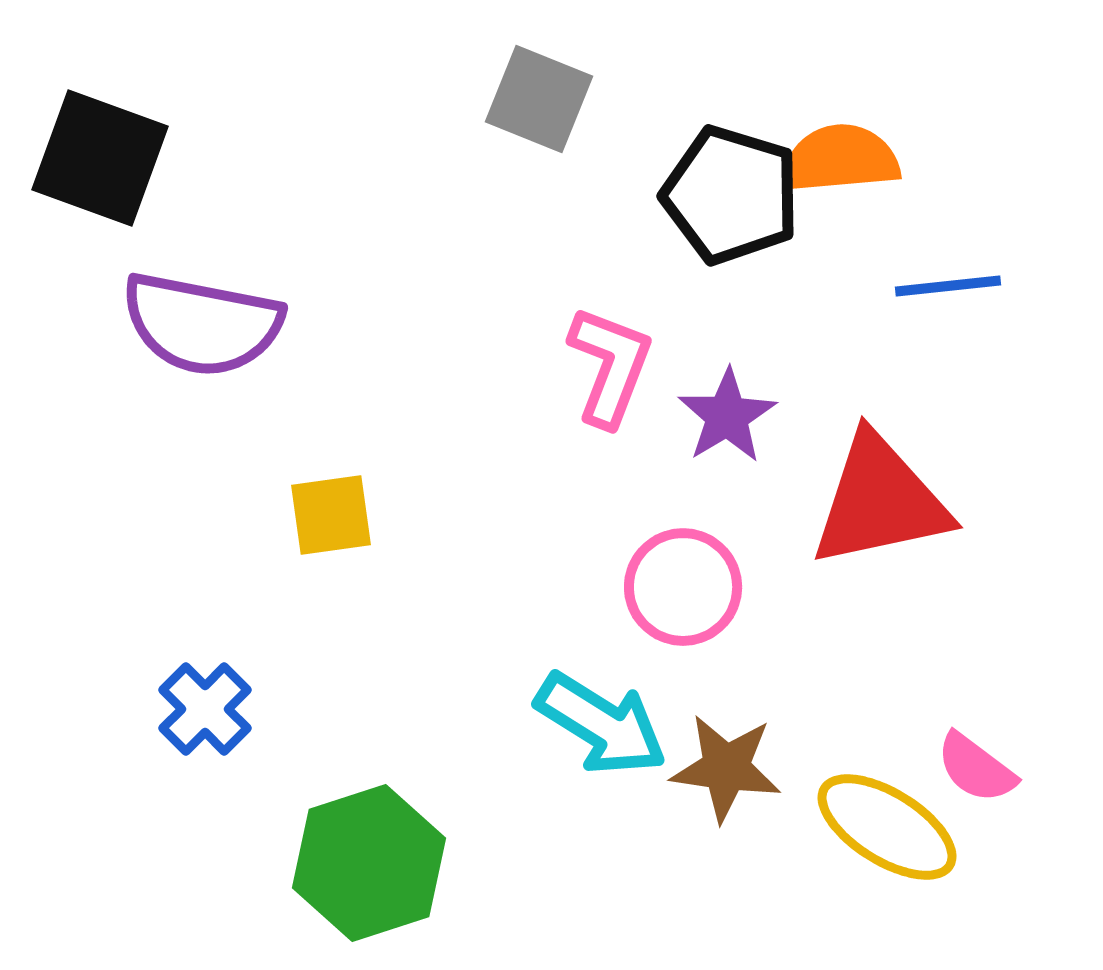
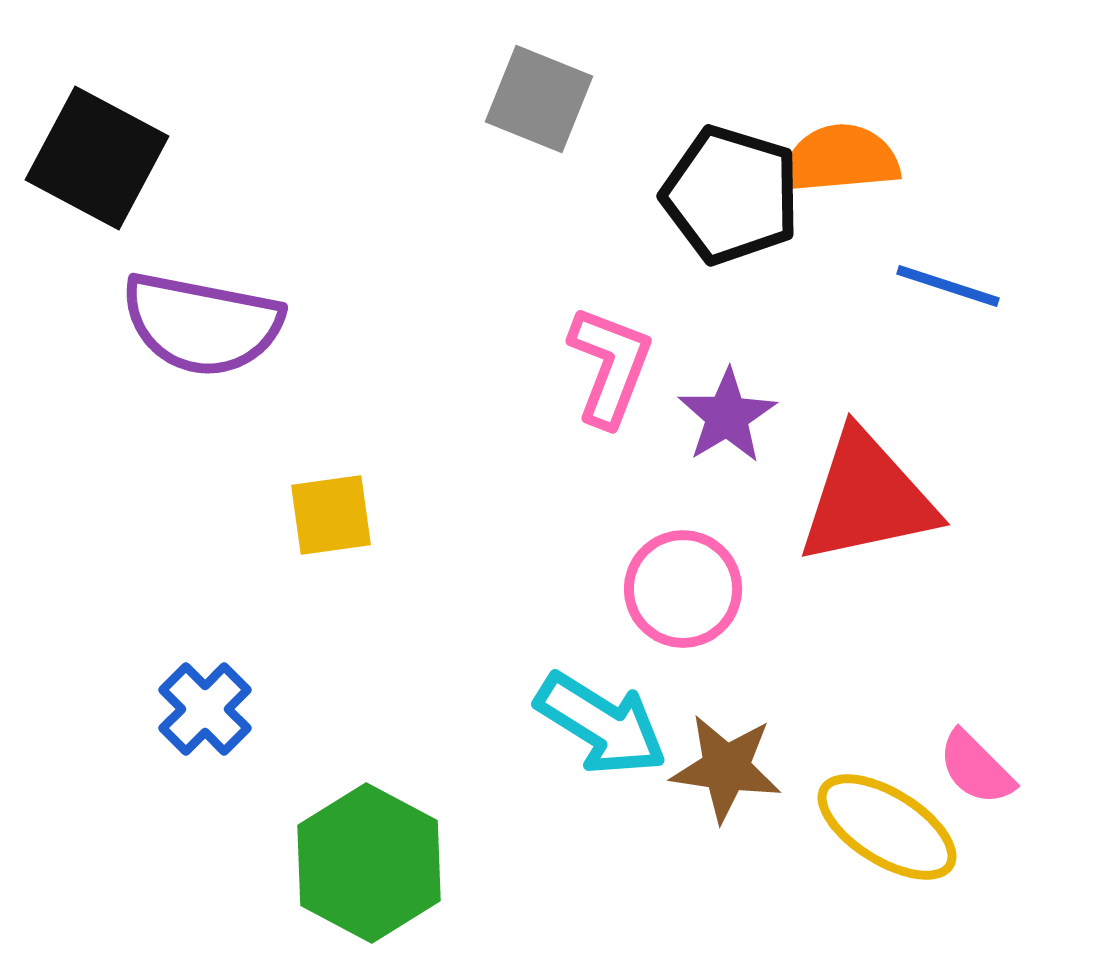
black square: moved 3 px left; rotated 8 degrees clockwise
blue line: rotated 24 degrees clockwise
red triangle: moved 13 px left, 3 px up
pink circle: moved 2 px down
pink semicircle: rotated 8 degrees clockwise
green hexagon: rotated 14 degrees counterclockwise
